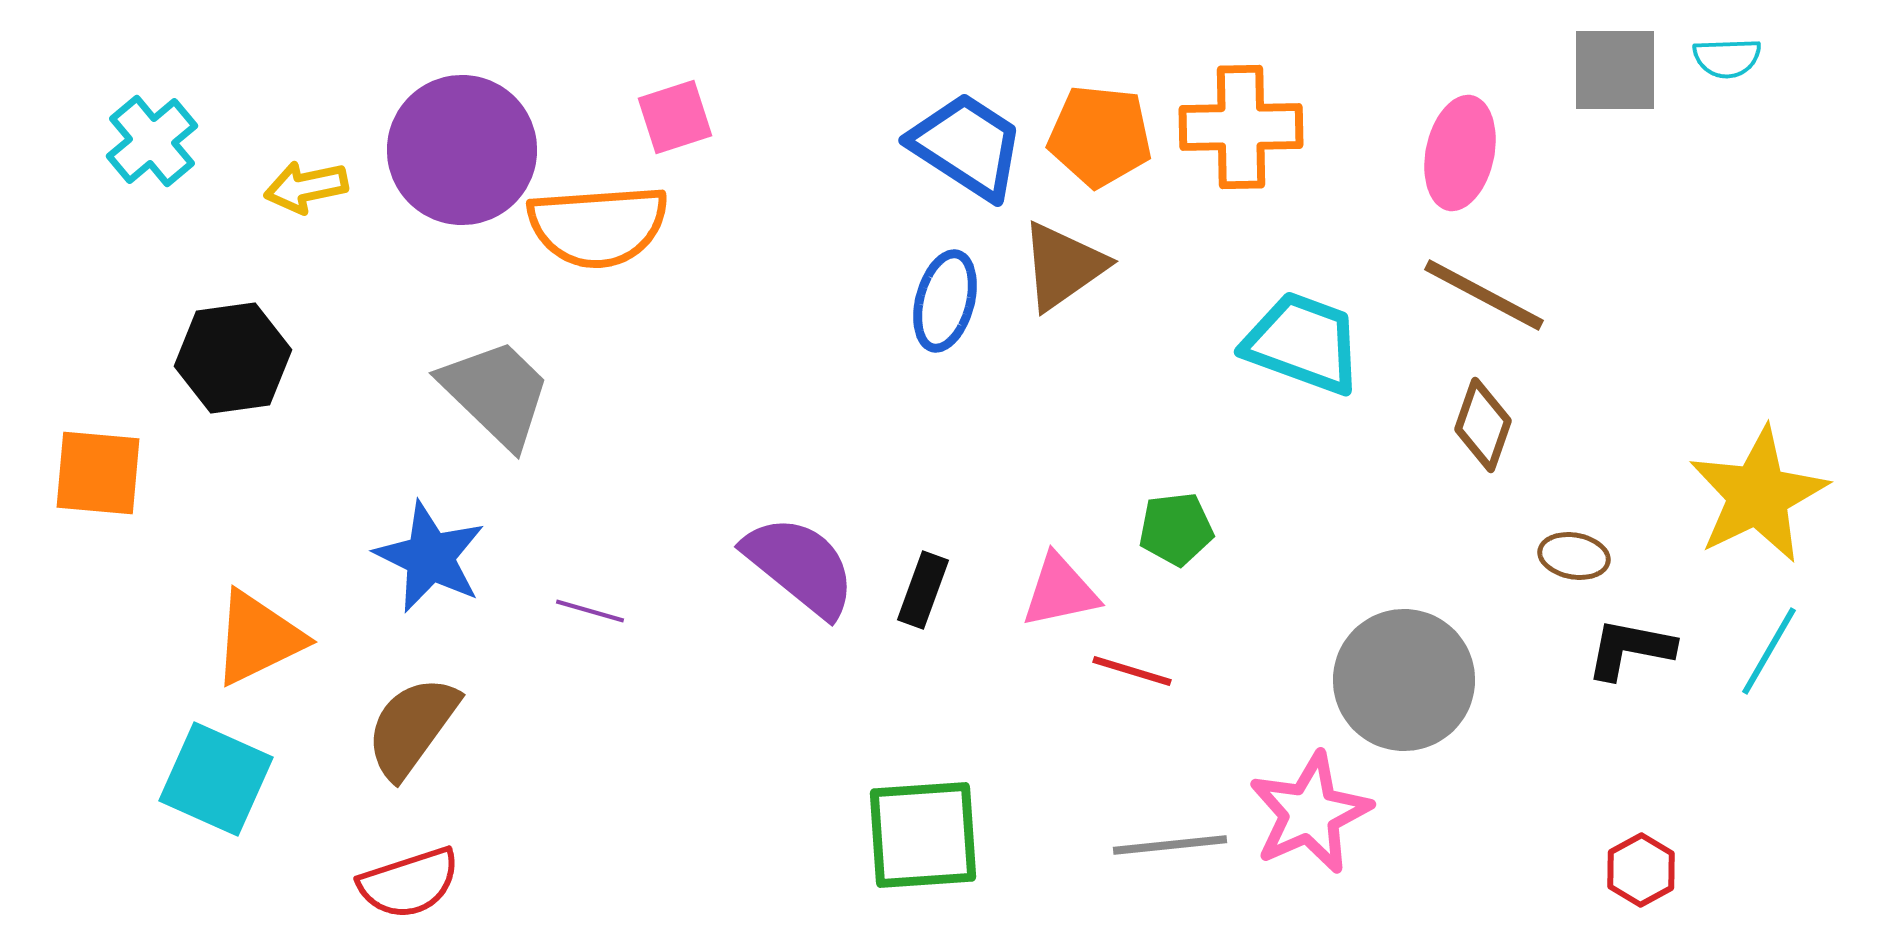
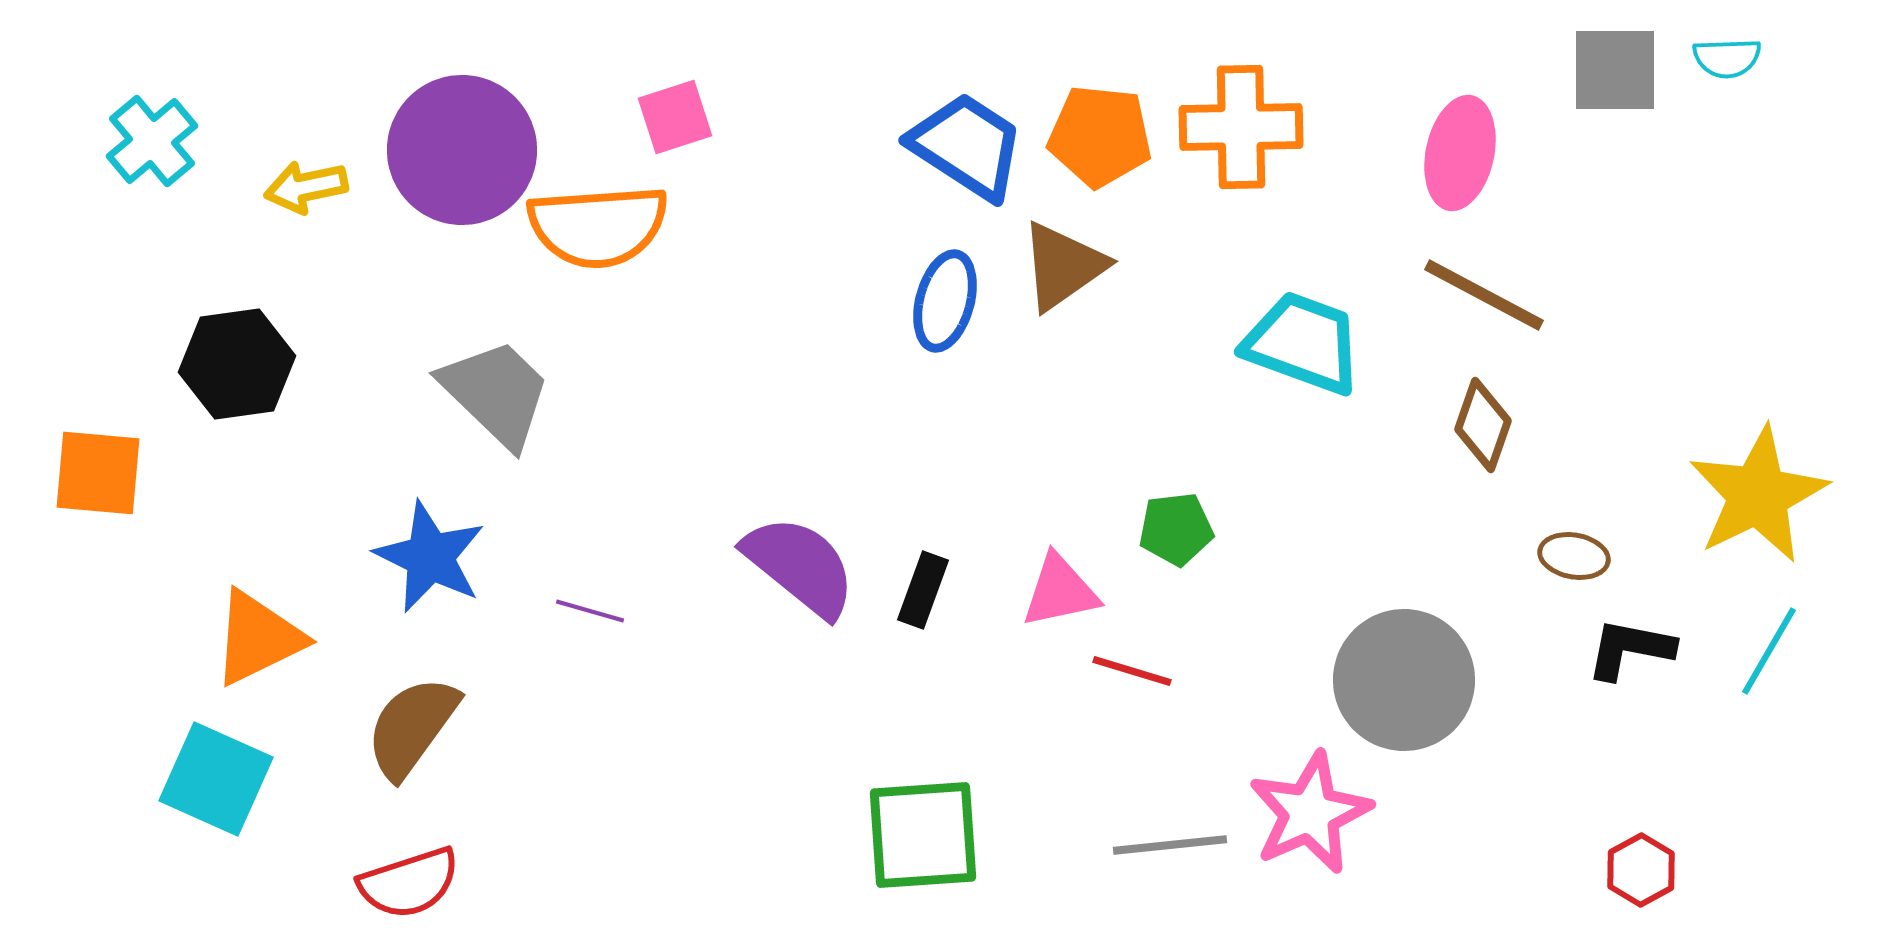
black hexagon: moved 4 px right, 6 px down
